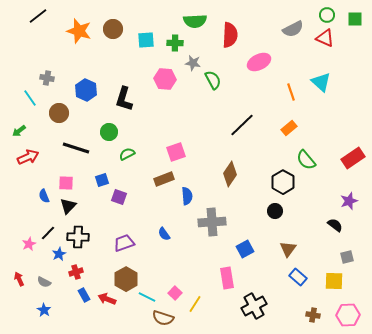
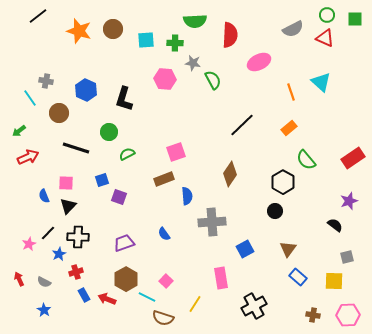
gray cross at (47, 78): moved 1 px left, 3 px down
pink rectangle at (227, 278): moved 6 px left
pink square at (175, 293): moved 9 px left, 12 px up
